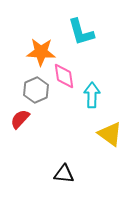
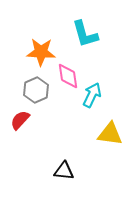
cyan L-shape: moved 4 px right, 2 px down
pink diamond: moved 4 px right
cyan arrow: rotated 25 degrees clockwise
red semicircle: moved 1 px down
yellow triangle: rotated 28 degrees counterclockwise
black triangle: moved 3 px up
